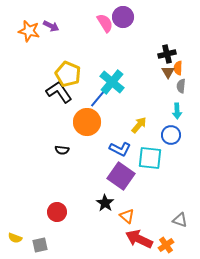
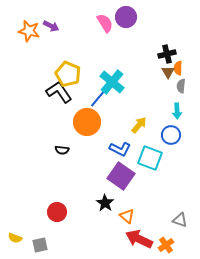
purple circle: moved 3 px right
cyan square: rotated 15 degrees clockwise
